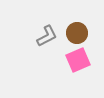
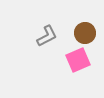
brown circle: moved 8 px right
